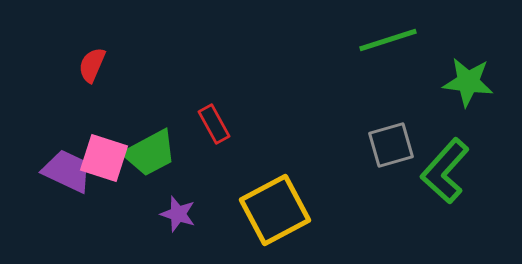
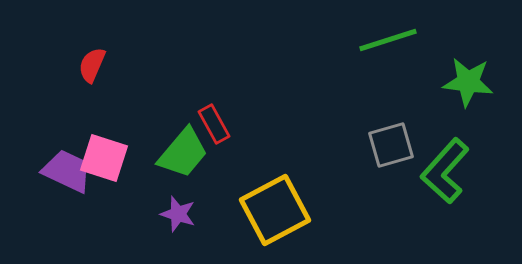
green trapezoid: moved 33 px right; rotated 22 degrees counterclockwise
